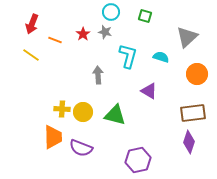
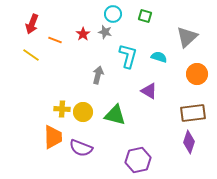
cyan circle: moved 2 px right, 2 px down
cyan semicircle: moved 2 px left
gray arrow: rotated 18 degrees clockwise
